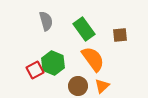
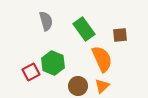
orange semicircle: moved 9 px right; rotated 12 degrees clockwise
red square: moved 4 px left, 2 px down
